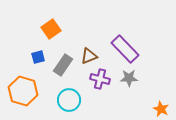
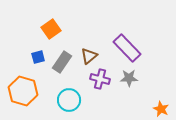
purple rectangle: moved 2 px right, 1 px up
brown triangle: rotated 18 degrees counterclockwise
gray rectangle: moved 1 px left, 3 px up
